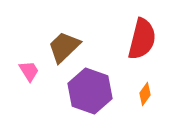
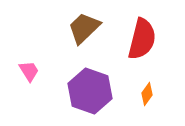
brown trapezoid: moved 20 px right, 19 px up
orange diamond: moved 2 px right
